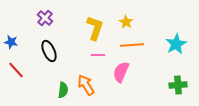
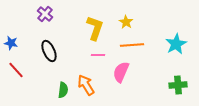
purple cross: moved 4 px up
blue star: moved 1 px down
